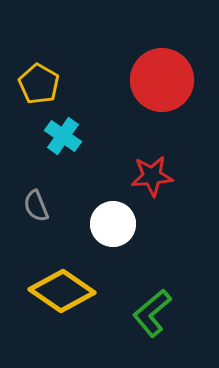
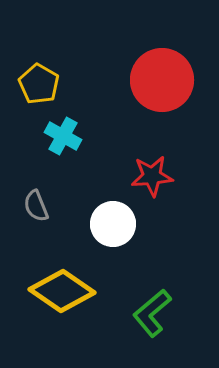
cyan cross: rotated 6 degrees counterclockwise
